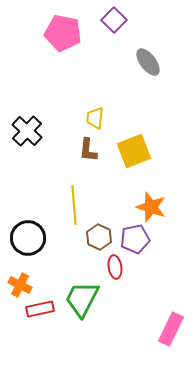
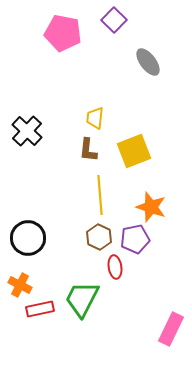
yellow line: moved 26 px right, 10 px up
